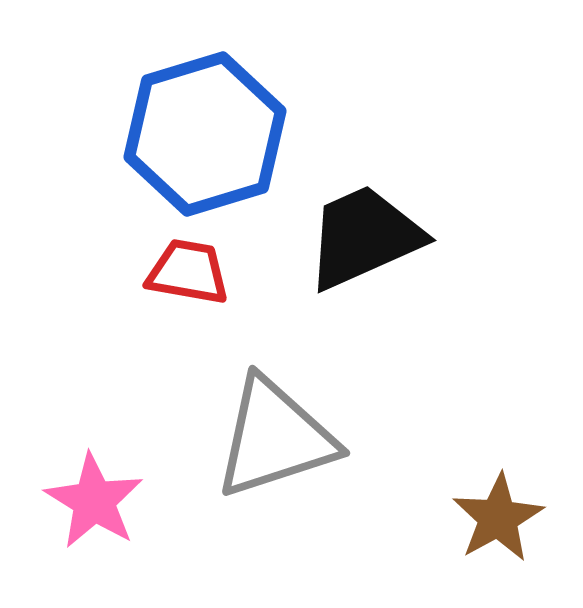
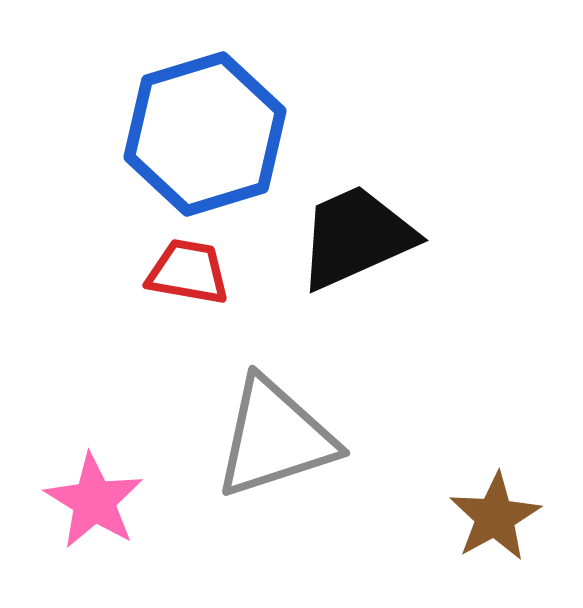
black trapezoid: moved 8 px left
brown star: moved 3 px left, 1 px up
